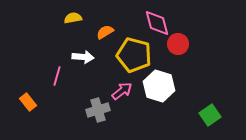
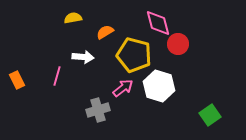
pink diamond: moved 1 px right
pink arrow: moved 1 px right, 3 px up
orange rectangle: moved 11 px left, 22 px up; rotated 12 degrees clockwise
